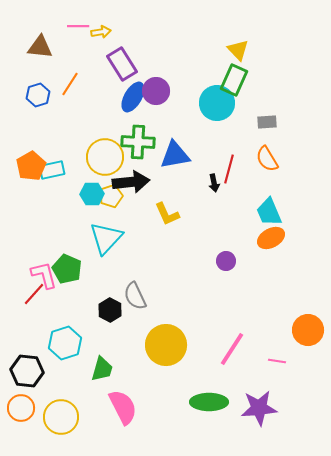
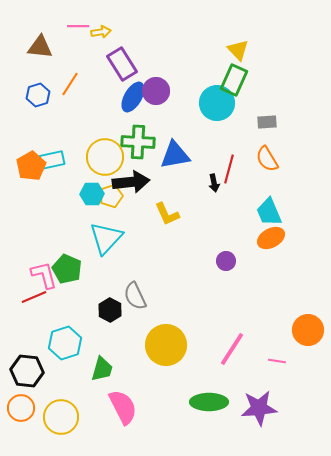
cyan rectangle at (52, 170): moved 10 px up
red line at (34, 294): moved 3 px down; rotated 25 degrees clockwise
